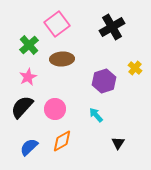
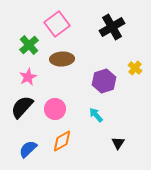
blue semicircle: moved 1 px left, 2 px down
